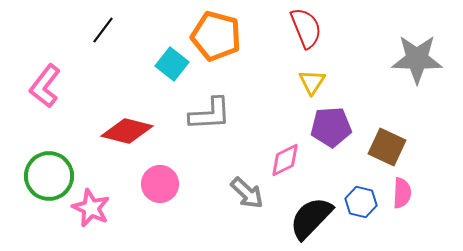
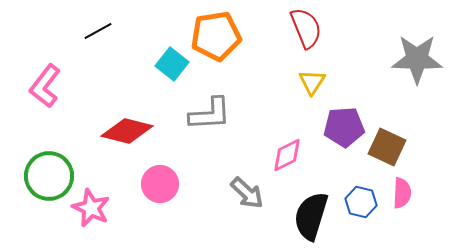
black line: moved 5 px left, 1 px down; rotated 24 degrees clockwise
orange pentagon: rotated 24 degrees counterclockwise
purple pentagon: moved 13 px right
pink diamond: moved 2 px right, 5 px up
black semicircle: moved 2 px up; rotated 27 degrees counterclockwise
